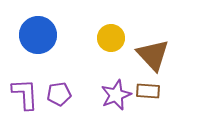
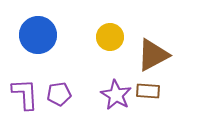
yellow circle: moved 1 px left, 1 px up
brown triangle: rotated 45 degrees clockwise
purple star: rotated 20 degrees counterclockwise
